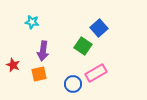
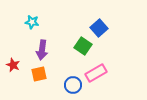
purple arrow: moved 1 px left, 1 px up
blue circle: moved 1 px down
